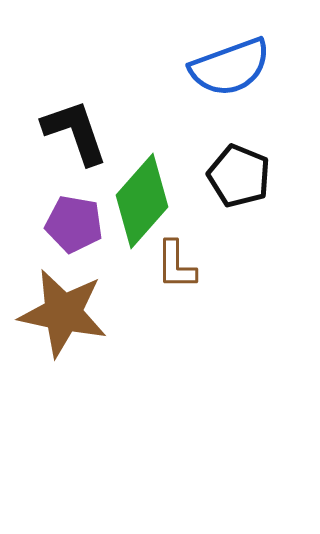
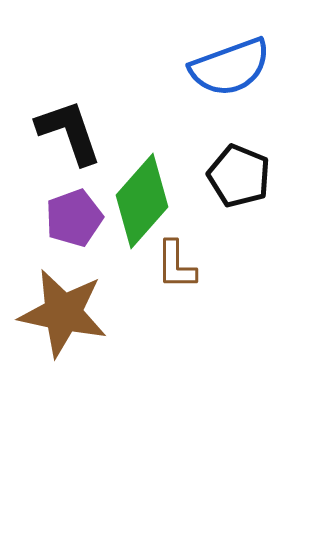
black L-shape: moved 6 px left
purple pentagon: moved 6 px up; rotated 30 degrees counterclockwise
